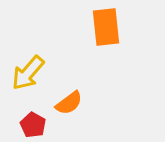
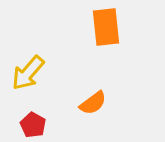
orange semicircle: moved 24 px right
